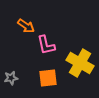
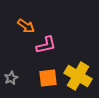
pink L-shape: rotated 90 degrees counterclockwise
yellow cross: moved 2 px left, 13 px down
gray star: rotated 16 degrees counterclockwise
